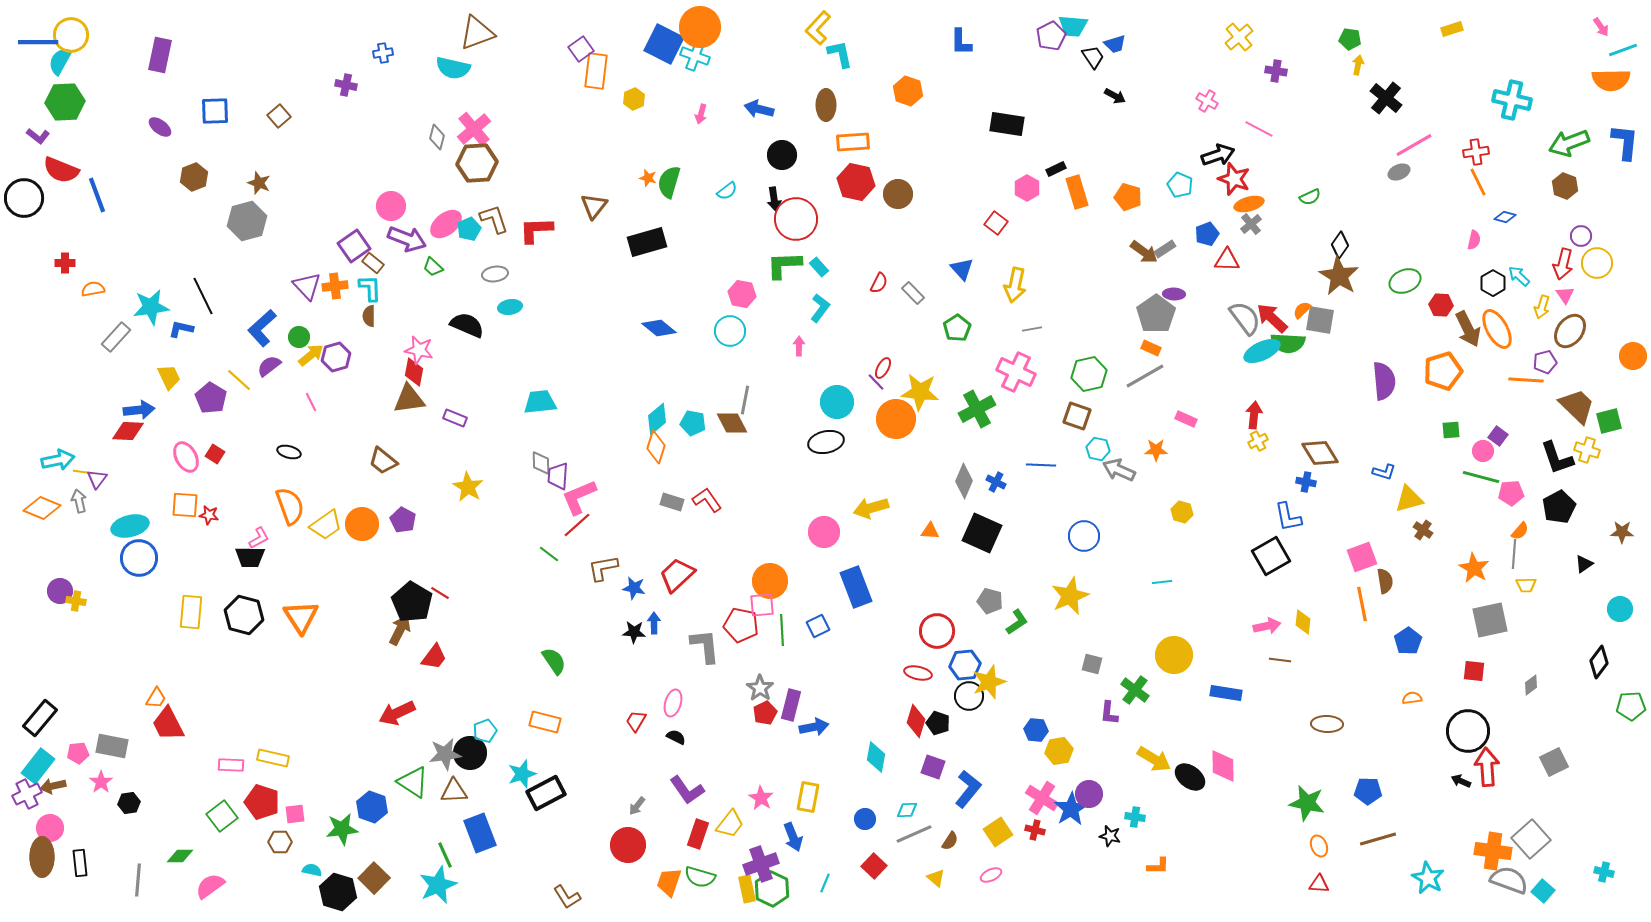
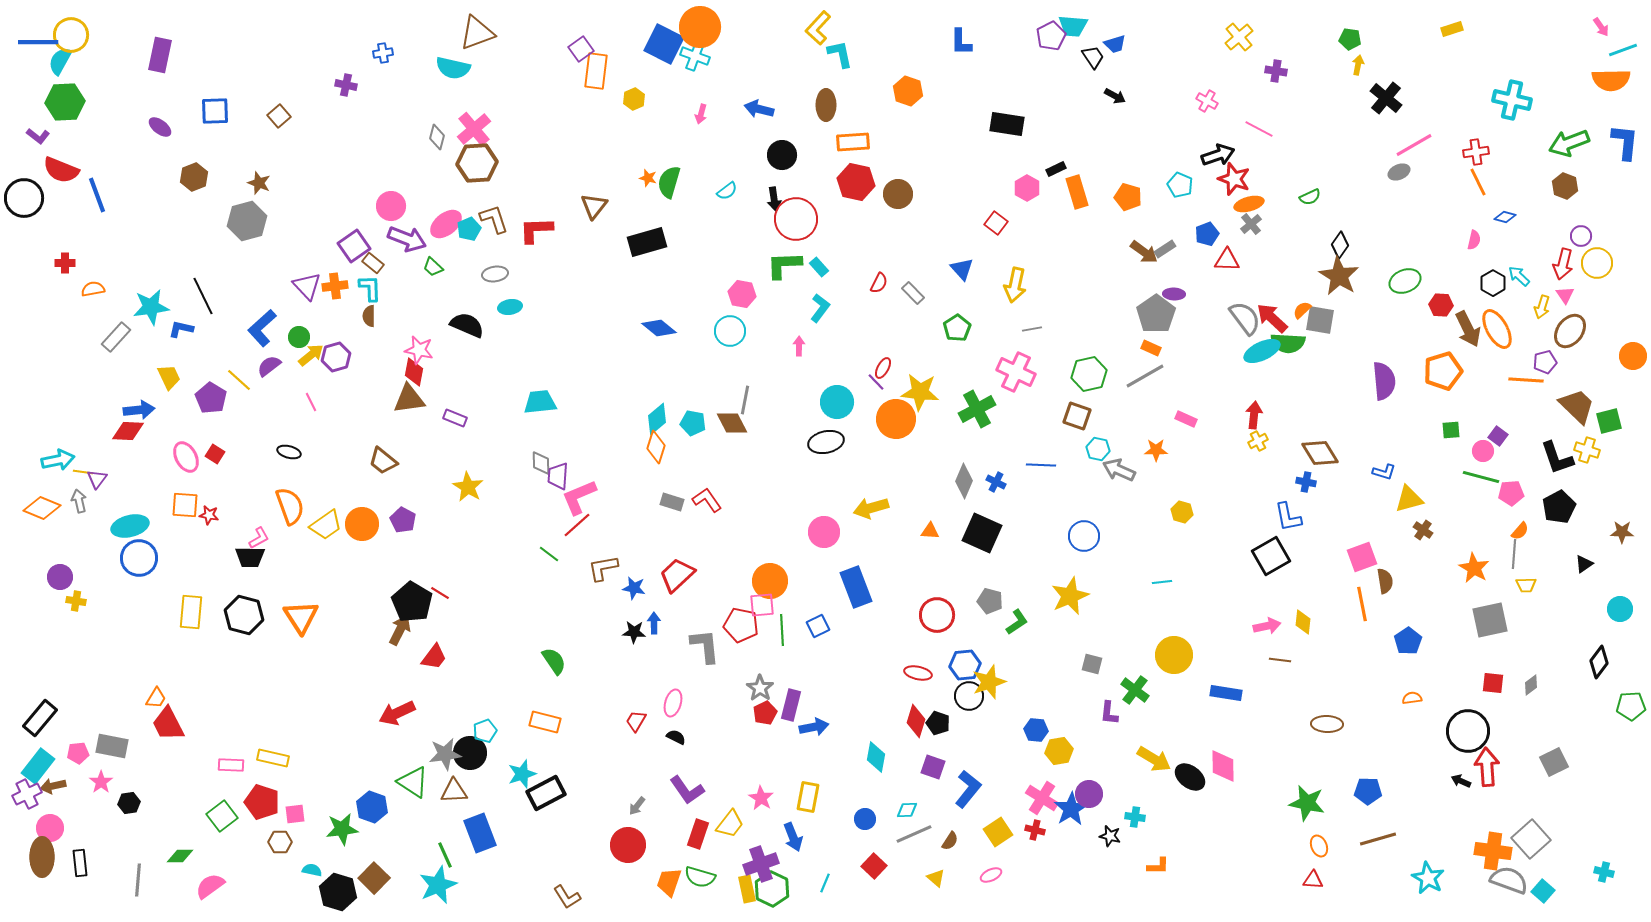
purple circle at (60, 591): moved 14 px up
red circle at (937, 631): moved 16 px up
red square at (1474, 671): moved 19 px right, 12 px down
red triangle at (1319, 884): moved 6 px left, 4 px up
